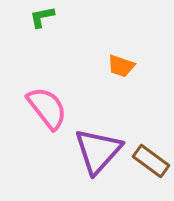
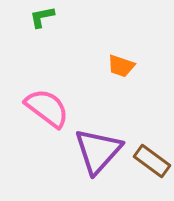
pink semicircle: rotated 15 degrees counterclockwise
brown rectangle: moved 1 px right
